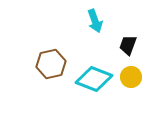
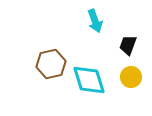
cyan diamond: moved 5 px left, 1 px down; rotated 51 degrees clockwise
